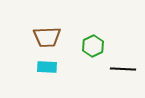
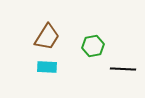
brown trapezoid: rotated 56 degrees counterclockwise
green hexagon: rotated 15 degrees clockwise
